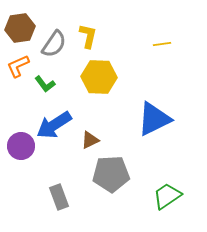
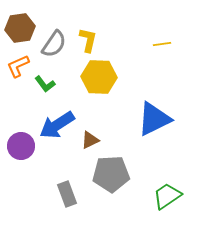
yellow L-shape: moved 4 px down
blue arrow: moved 3 px right
gray rectangle: moved 8 px right, 3 px up
